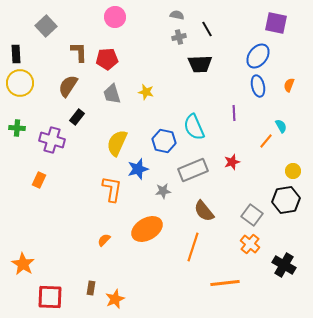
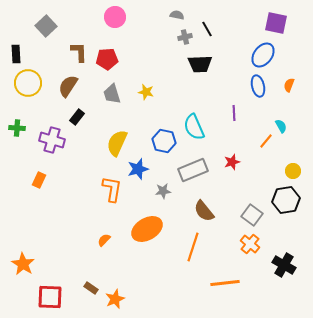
gray cross at (179, 37): moved 6 px right
blue ellipse at (258, 56): moved 5 px right, 1 px up
yellow circle at (20, 83): moved 8 px right
brown rectangle at (91, 288): rotated 64 degrees counterclockwise
